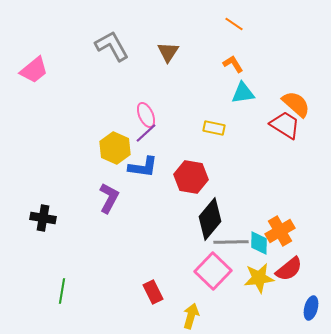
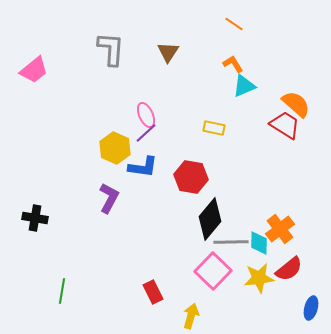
gray L-shape: moved 1 px left, 3 px down; rotated 33 degrees clockwise
cyan triangle: moved 1 px right, 7 px up; rotated 15 degrees counterclockwise
black cross: moved 8 px left
orange cross: moved 2 px up; rotated 8 degrees counterclockwise
